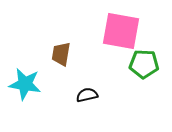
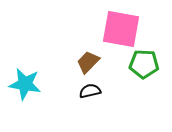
pink square: moved 2 px up
brown trapezoid: moved 27 px right, 8 px down; rotated 35 degrees clockwise
black semicircle: moved 3 px right, 4 px up
